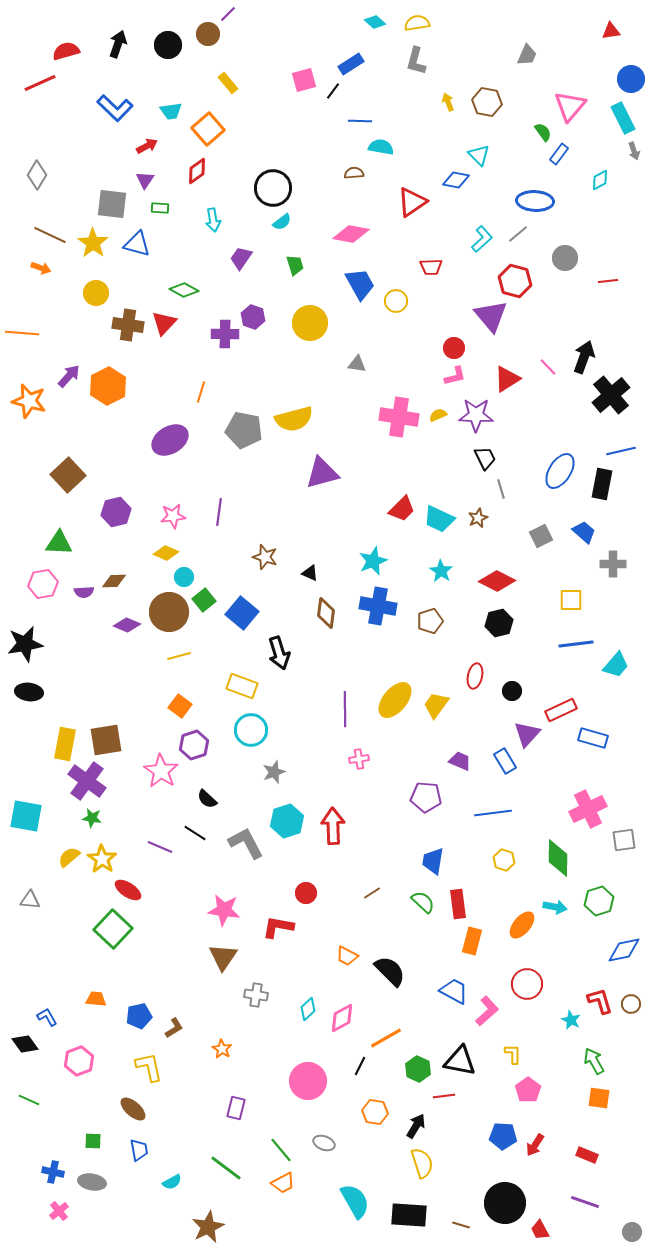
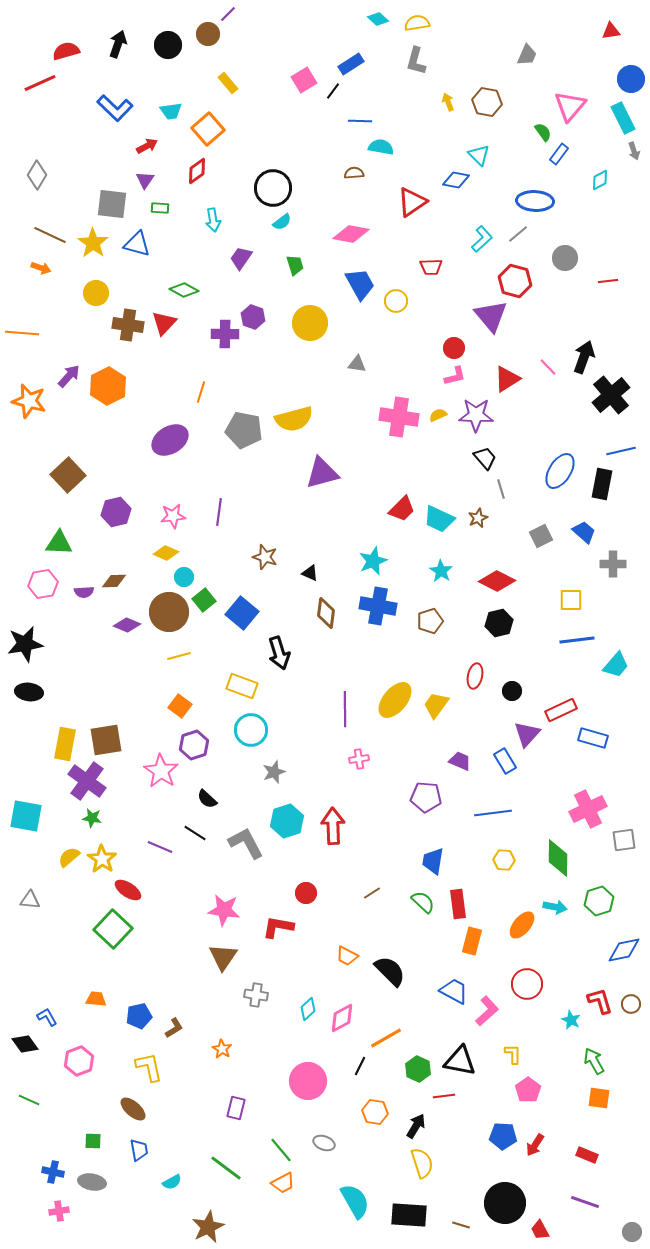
cyan diamond at (375, 22): moved 3 px right, 3 px up
pink square at (304, 80): rotated 15 degrees counterclockwise
black trapezoid at (485, 458): rotated 15 degrees counterclockwise
blue line at (576, 644): moved 1 px right, 4 px up
yellow hexagon at (504, 860): rotated 15 degrees counterclockwise
pink cross at (59, 1211): rotated 30 degrees clockwise
